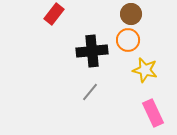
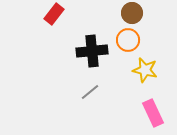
brown circle: moved 1 px right, 1 px up
gray line: rotated 12 degrees clockwise
